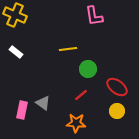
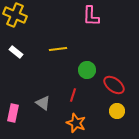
pink L-shape: moved 3 px left; rotated 10 degrees clockwise
yellow line: moved 10 px left
green circle: moved 1 px left, 1 px down
red ellipse: moved 3 px left, 2 px up
red line: moved 8 px left; rotated 32 degrees counterclockwise
pink rectangle: moved 9 px left, 3 px down
orange star: rotated 18 degrees clockwise
